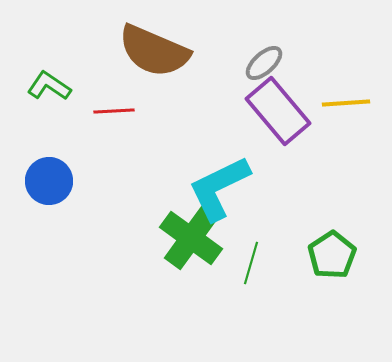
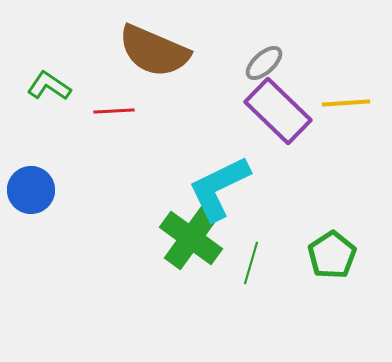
purple rectangle: rotated 6 degrees counterclockwise
blue circle: moved 18 px left, 9 px down
